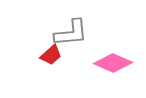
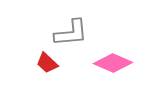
red trapezoid: moved 4 px left, 8 px down; rotated 85 degrees clockwise
